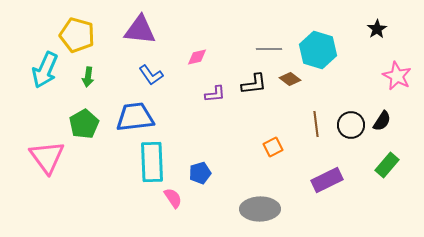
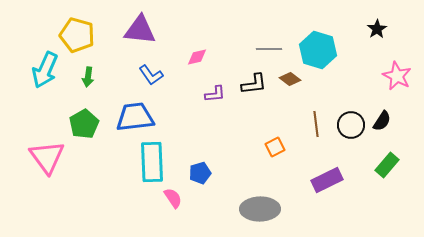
orange square: moved 2 px right
